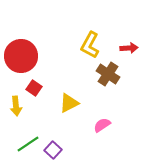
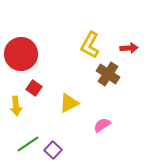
red circle: moved 2 px up
